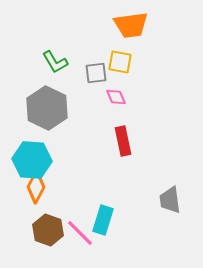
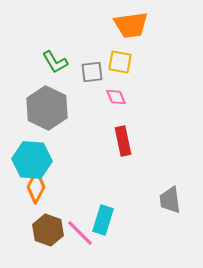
gray square: moved 4 px left, 1 px up
